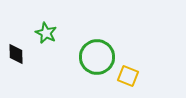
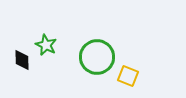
green star: moved 12 px down
black diamond: moved 6 px right, 6 px down
